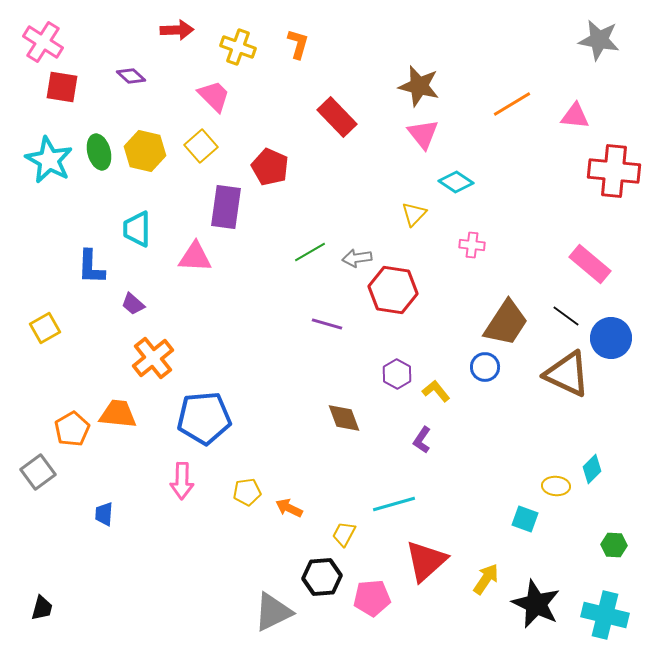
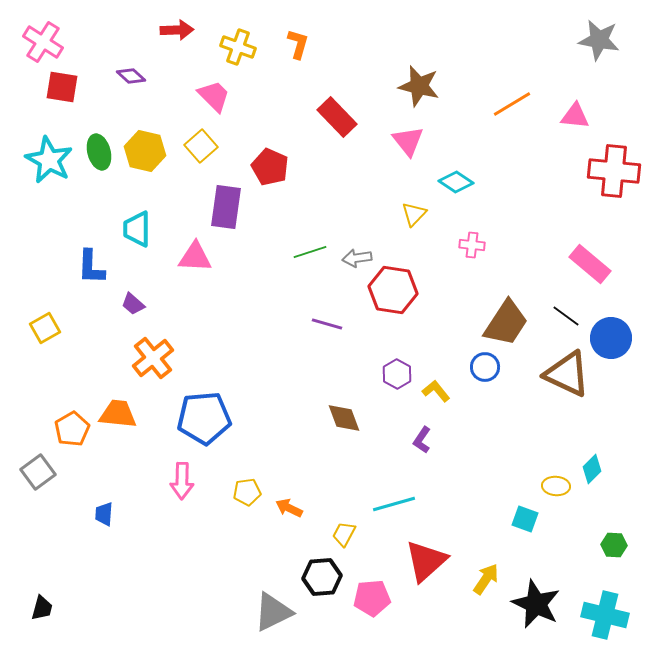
pink triangle at (423, 134): moved 15 px left, 7 px down
green line at (310, 252): rotated 12 degrees clockwise
